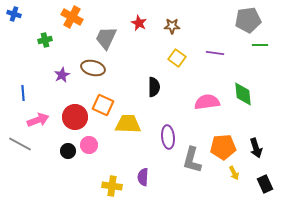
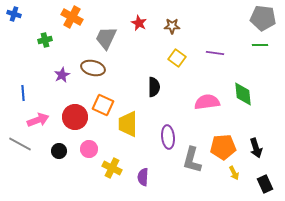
gray pentagon: moved 15 px right, 2 px up; rotated 15 degrees clockwise
yellow trapezoid: rotated 92 degrees counterclockwise
pink circle: moved 4 px down
black circle: moved 9 px left
yellow cross: moved 18 px up; rotated 18 degrees clockwise
